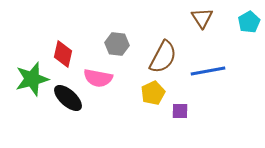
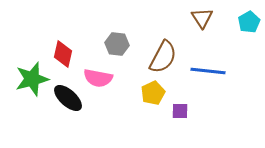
blue line: rotated 16 degrees clockwise
